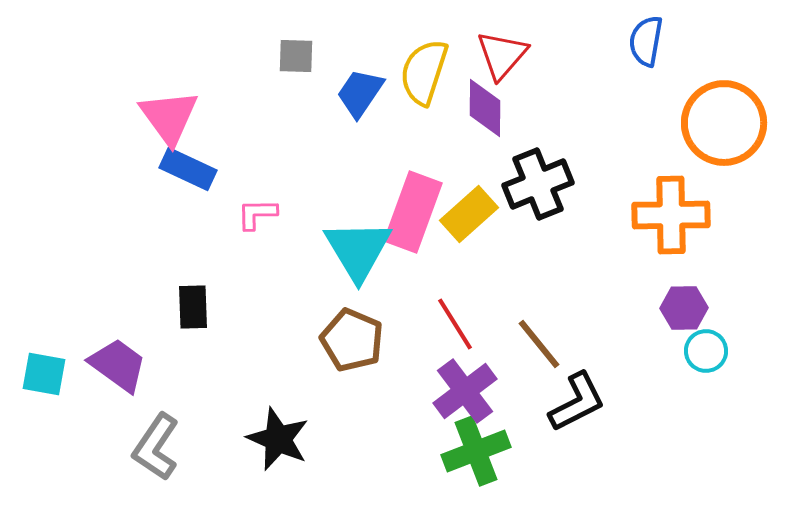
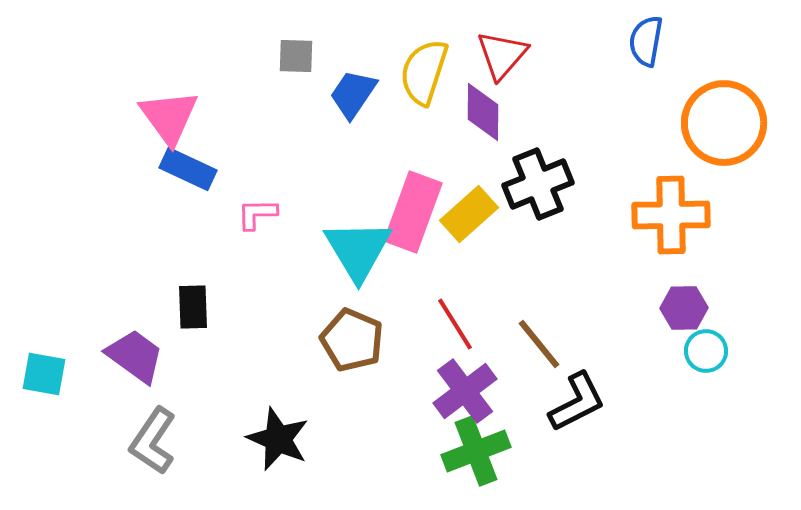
blue trapezoid: moved 7 px left, 1 px down
purple diamond: moved 2 px left, 4 px down
purple trapezoid: moved 17 px right, 9 px up
gray L-shape: moved 3 px left, 6 px up
